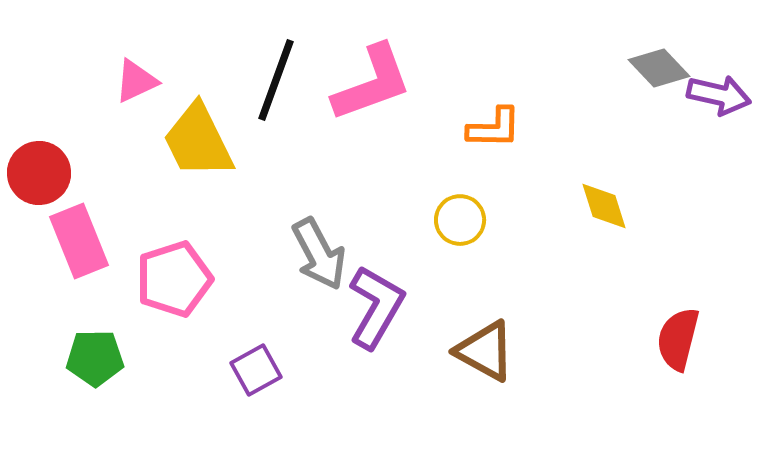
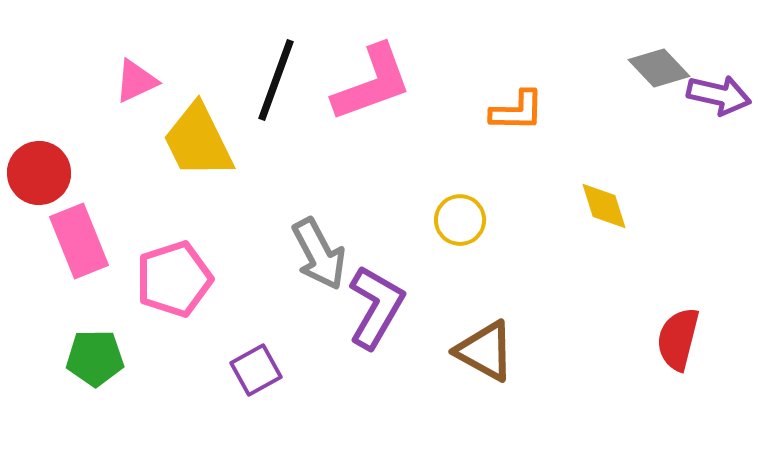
orange L-shape: moved 23 px right, 17 px up
